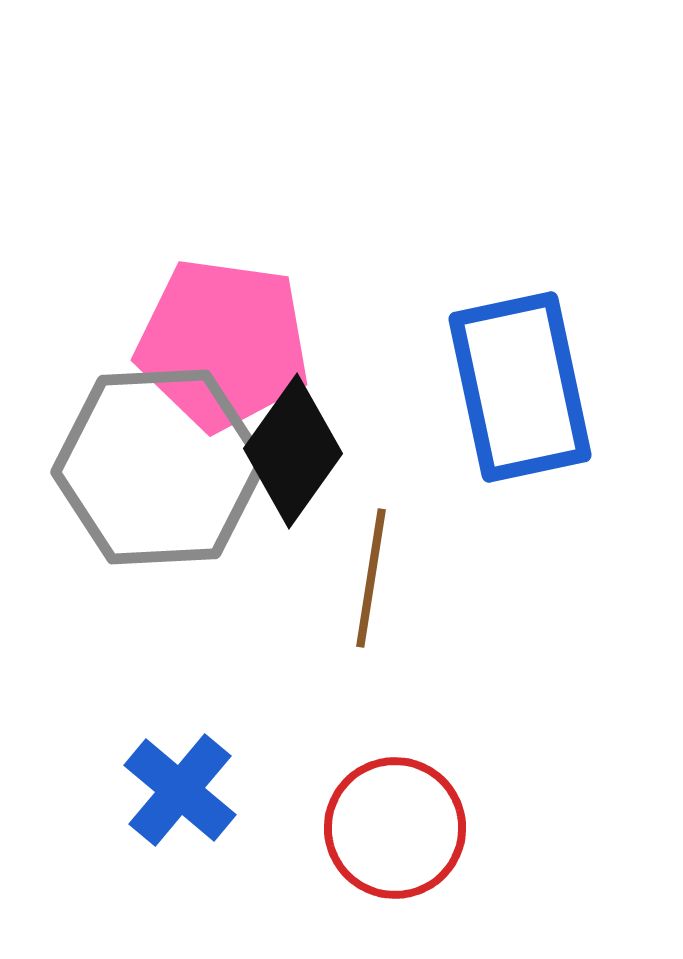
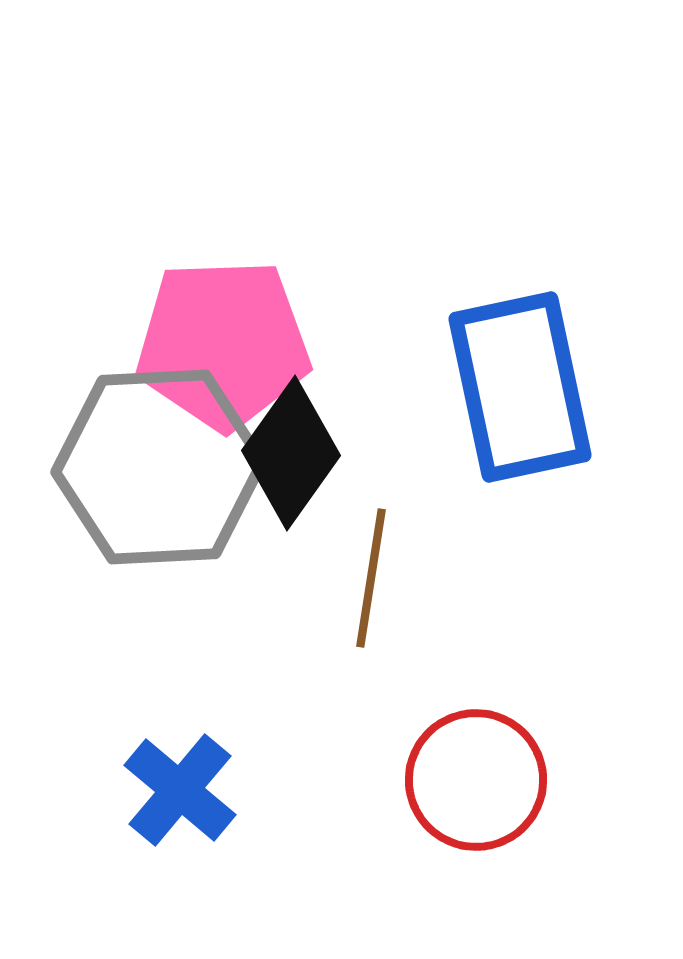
pink pentagon: rotated 10 degrees counterclockwise
black diamond: moved 2 px left, 2 px down
red circle: moved 81 px right, 48 px up
